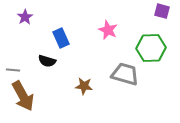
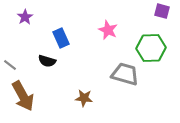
gray line: moved 3 px left, 5 px up; rotated 32 degrees clockwise
brown star: moved 12 px down
